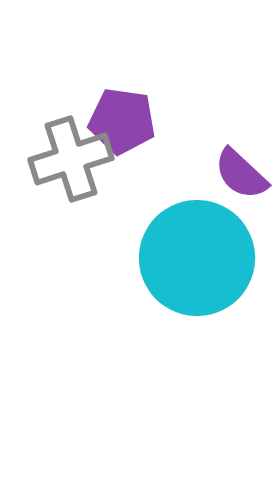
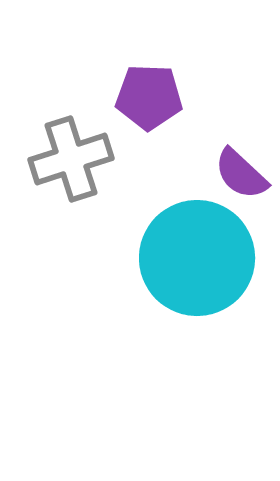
purple pentagon: moved 27 px right, 24 px up; rotated 6 degrees counterclockwise
